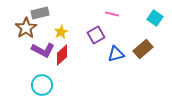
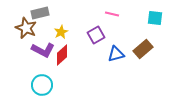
cyan square: rotated 28 degrees counterclockwise
brown star: rotated 15 degrees counterclockwise
